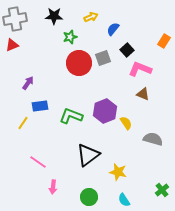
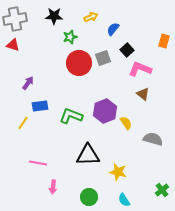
orange rectangle: rotated 16 degrees counterclockwise
red triangle: moved 1 px right; rotated 40 degrees clockwise
brown triangle: rotated 16 degrees clockwise
black triangle: rotated 35 degrees clockwise
pink line: moved 1 px down; rotated 24 degrees counterclockwise
